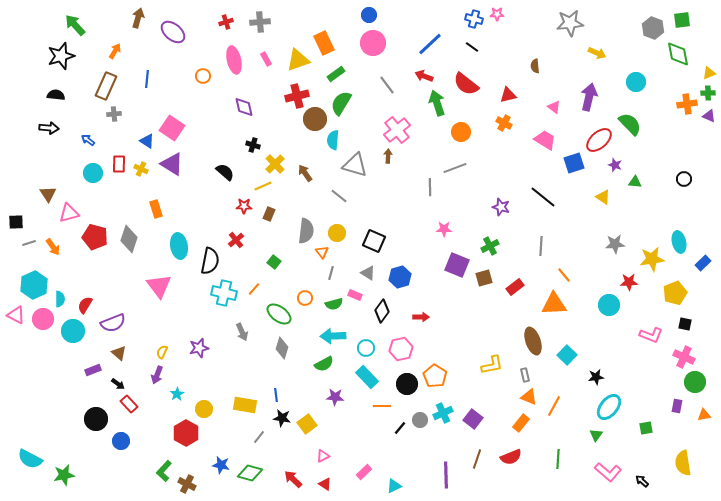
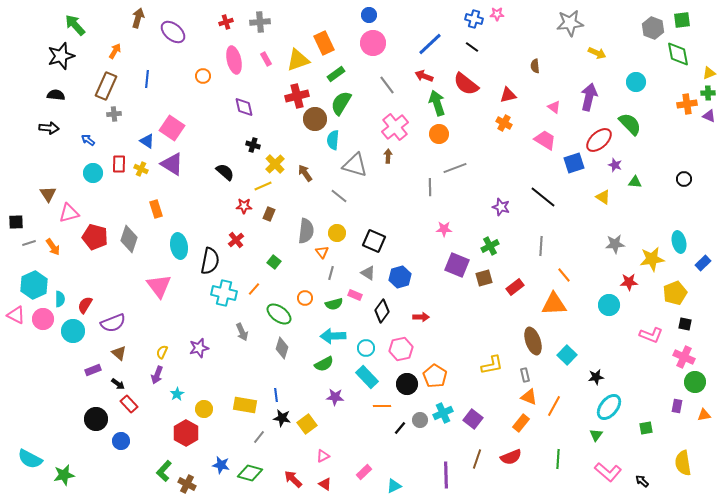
pink cross at (397, 130): moved 2 px left, 3 px up
orange circle at (461, 132): moved 22 px left, 2 px down
